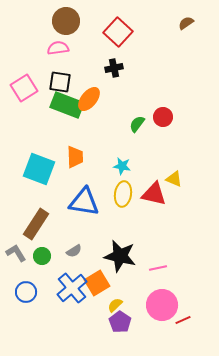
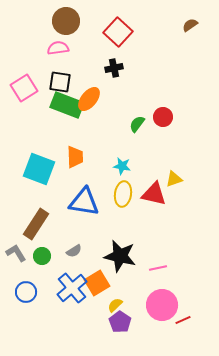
brown semicircle: moved 4 px right, 2 px down
yellow triangle: rotated 42 degrees counterclockwise
